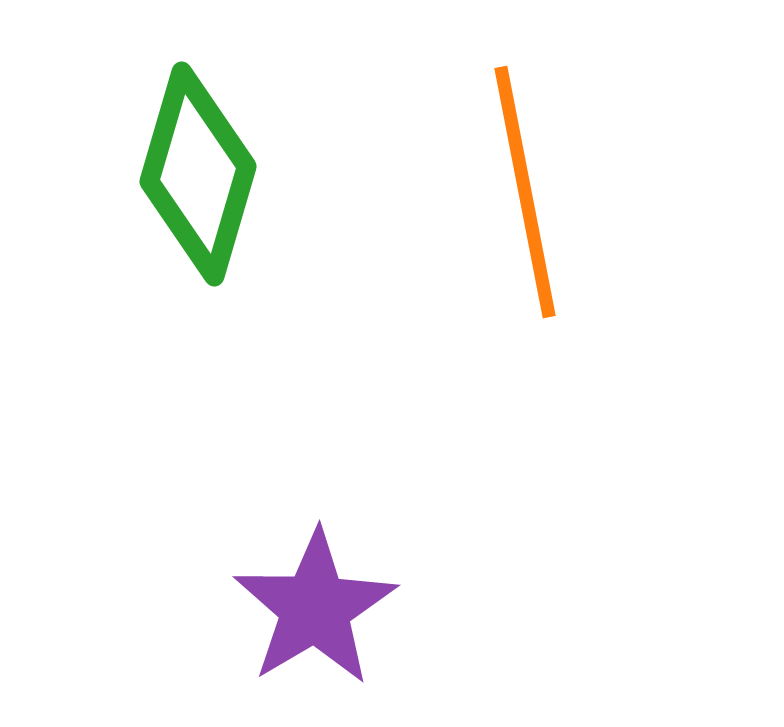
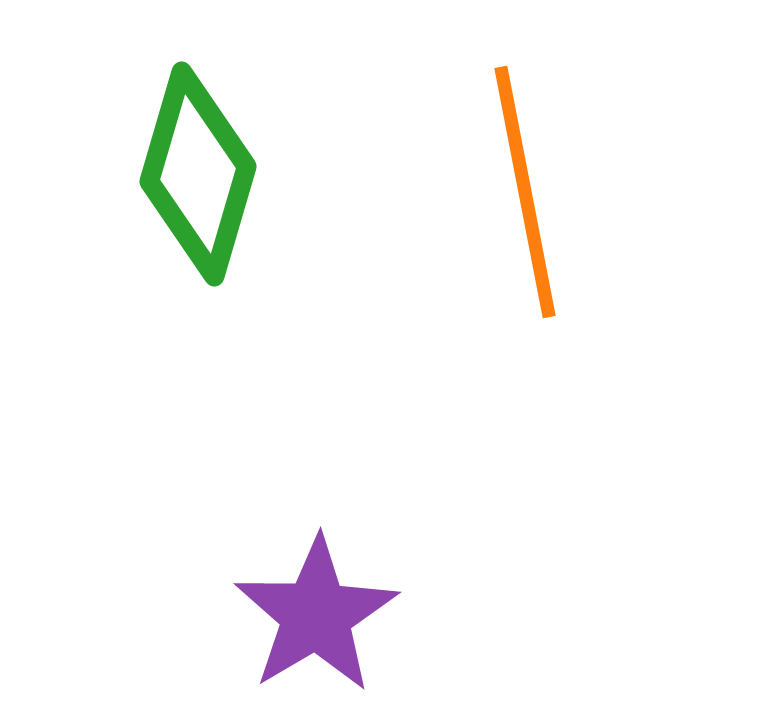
purple star: moved 1 px right, 7 px down
